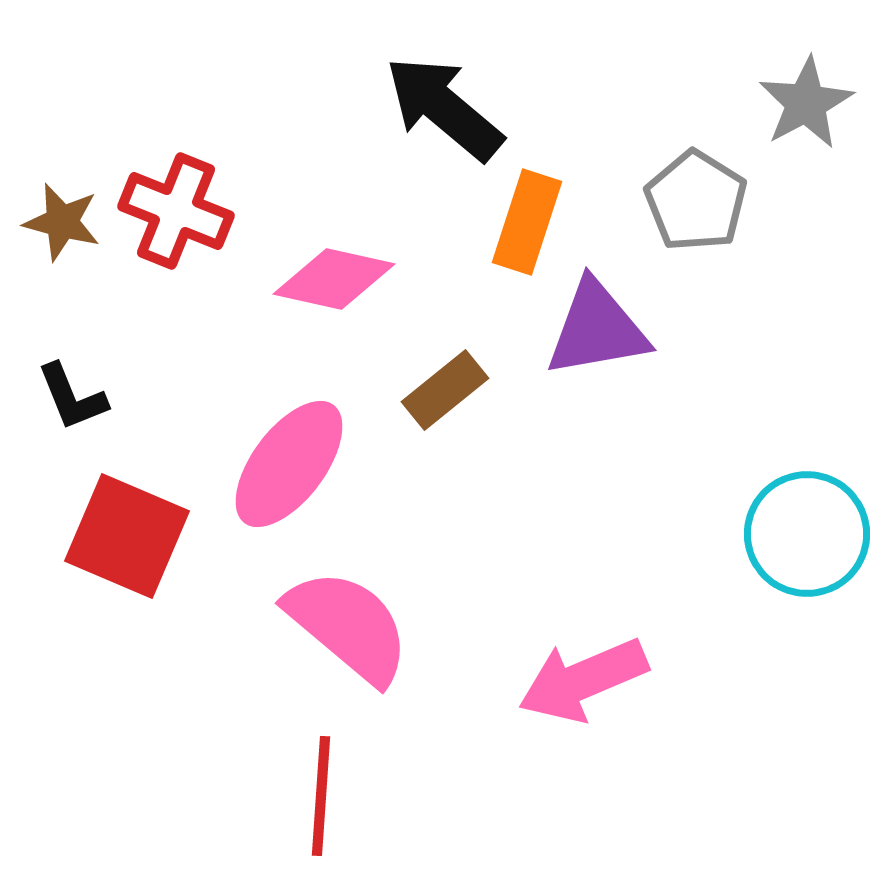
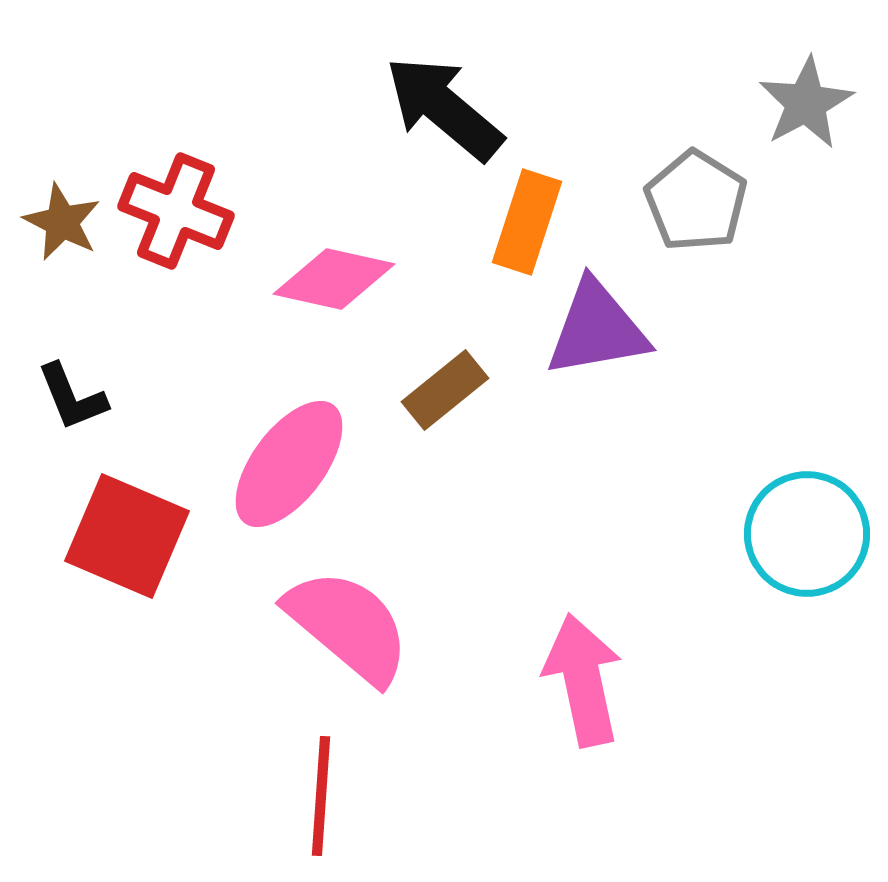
brown star: rotated 12 degrees clockwise
pink arrow: rotated 101 degrees clockwise
